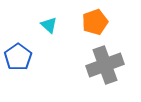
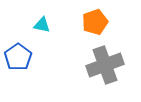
cyan triangle: moved 7 px left; rotated 30 degrees counterclockwise
